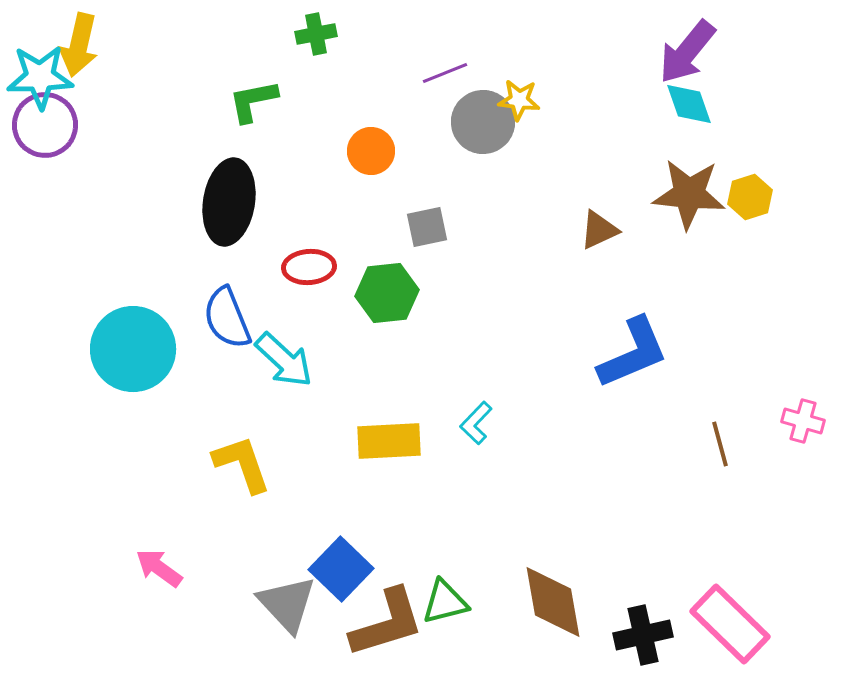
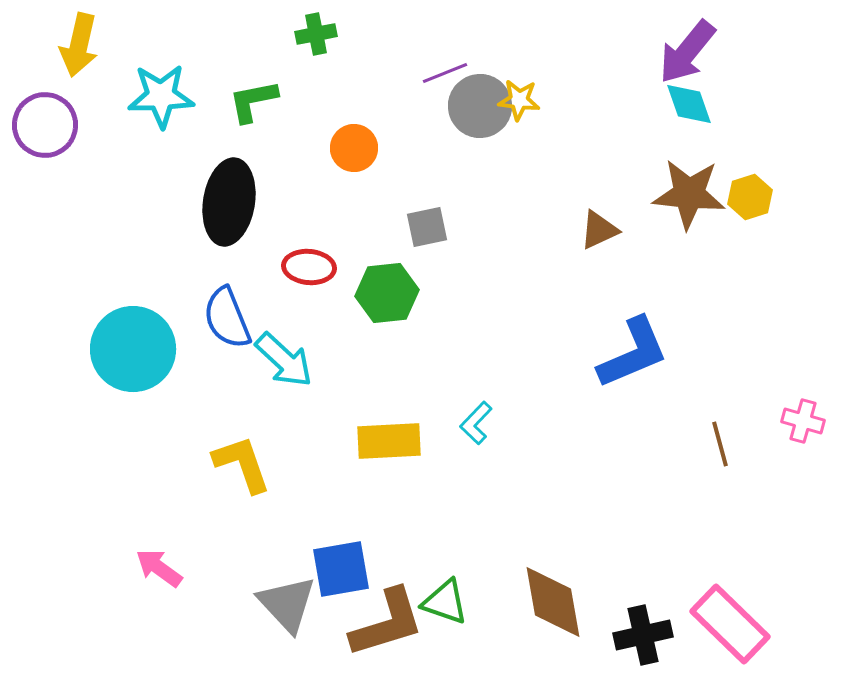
cyan star: moved 121 px right, 19 px down
gray circle: moved 3 px left, 16 px up
orange circle: moved 17 px left, 3 px up
red ellipse: rotated 9 degrees clockwise
blue square: rotated 36 degrees clockwise
green triangle: rotated 33 degrees clockwise
